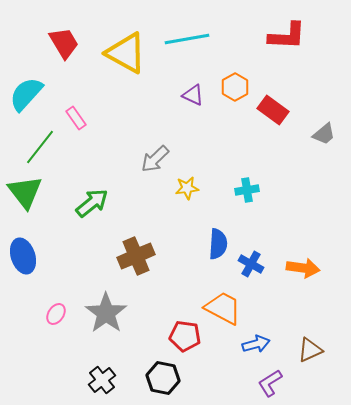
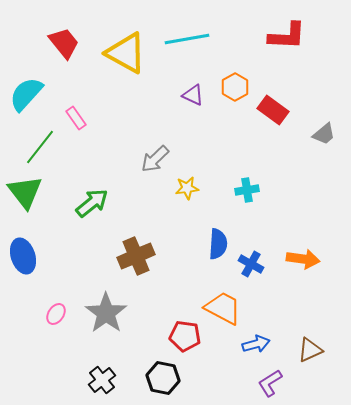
red trapezoid: rotated 8 degrees counterclockwise
orange arrow: moved 9 px up
